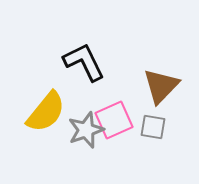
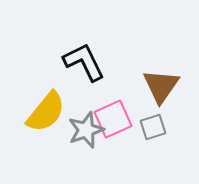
brown triangle: rotated 9 degrees counterclockwise
pink square: moved 1 px left, 1 px up
gray square: rotated 28 degrees counterclockwise
